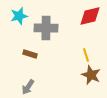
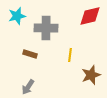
cyan star: moved 2 px left
yellow line: moved 16 px left; rotated 24 degrees clockwise
brown star: rotated 30 degrees clockwise
